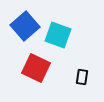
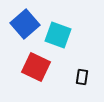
blue square: moved 2 px up
red square: moved 1 px up
